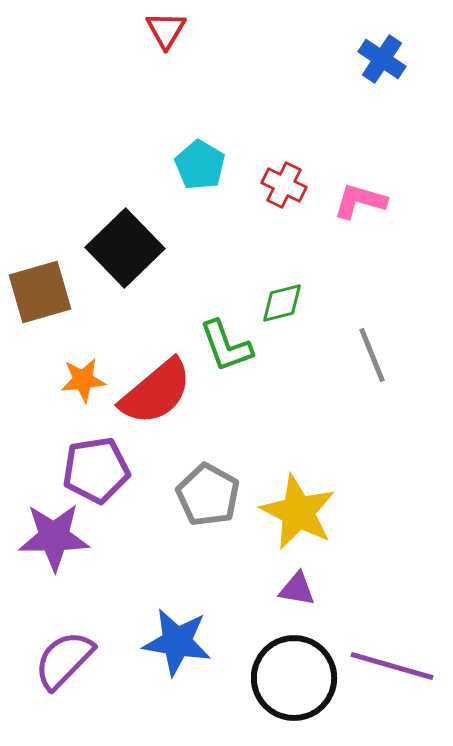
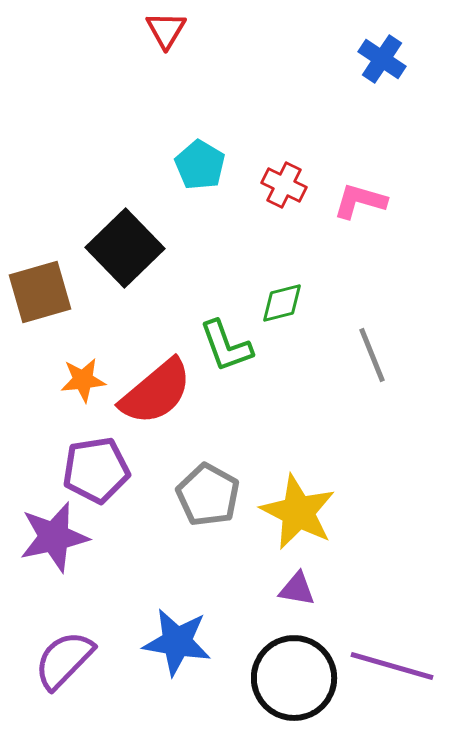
purple star: rotated 12 degrees counterclockwise
